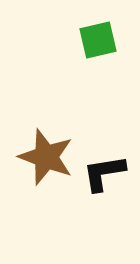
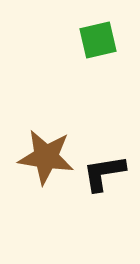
brown star: rotated 12 degrees counterclockwise
